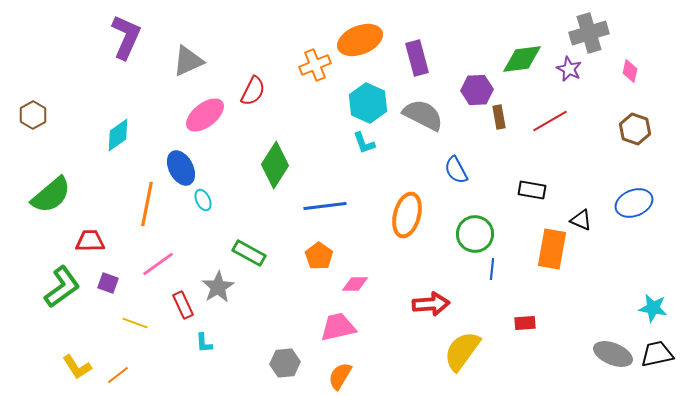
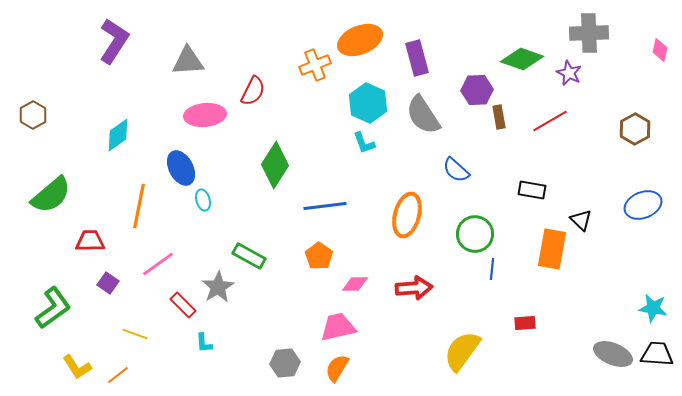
gray cross at (589, 33): rotated 15 degrees clockwise
purple L-shape at (126, 37): moved 12 px left, 4 px down; rotated 9 degrees clockwise
green diamond at (522, 59): rotated 27 degrees clockwise
gray triangle at (188, 61): rotated 20 degrees clockwise
purple star at (569, 69): moved 4 px down
pink diamond at (630, 71): moved 30 px right, 21 px up
pink ellipse at (205, 115): rotated 33 degrees clockwise
gray semicircle at (423, 115): rotated 150 degrees counterclockwise
brown hexagon at (635, 129): rotated 12 degrees clockwise
blue semicircle at (456, 170): rotated 20 degrees counterclockwise
cyan ellipse at (203, 200): rotated 10 degrees clockwise
blue ellipse at (634, 203): moved 9 px right, 2 px down
orange line at (147, 204): moved 8 px left, 2 px down
black triangle at (581, 220): rotated 20 degrees clockwise
green rectangle at (249, 253): moved 3 px down
purple square at (108, 283): rotated 15 degrees clockwise
green L-shape at (62, 287): moved 9 px left, 21 px down
red arrow at (431, 304): moved 17 px left, 16 px up
red rectangle at (183, 305): rotated 20 degrees counterclockwise
yellow line at (135, 323): moved 11 px down
black trapezoid at (657, 354): rotated 16 degrees clockwise
orange semicircle at (340, 376): moved 3 px left, 8 px up
